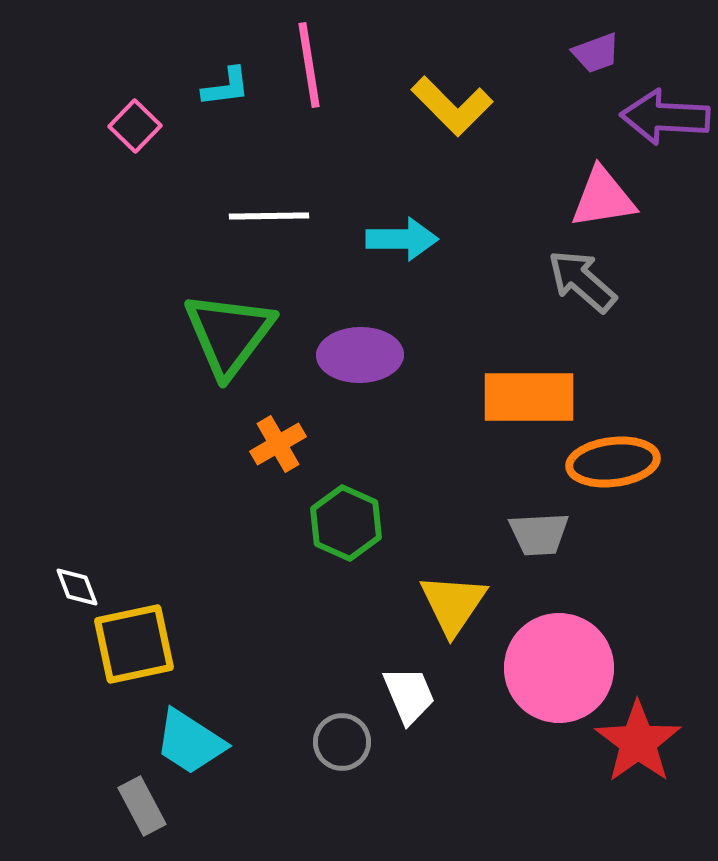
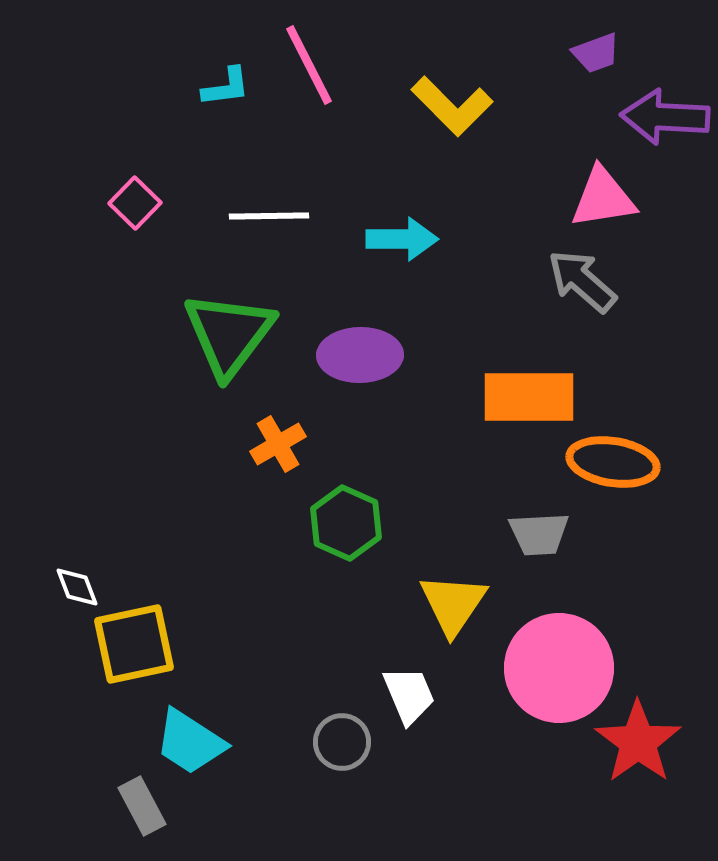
pink line: rotated 18 degrees counterclockwise
pink square: moved 77 px down
orange ellipse: rotated 16 degrees clockwise
